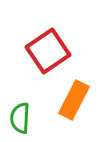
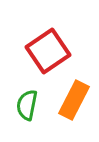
green semicircle: moved 7 px right, 13 px up; rotated 8 degrees clockwise
